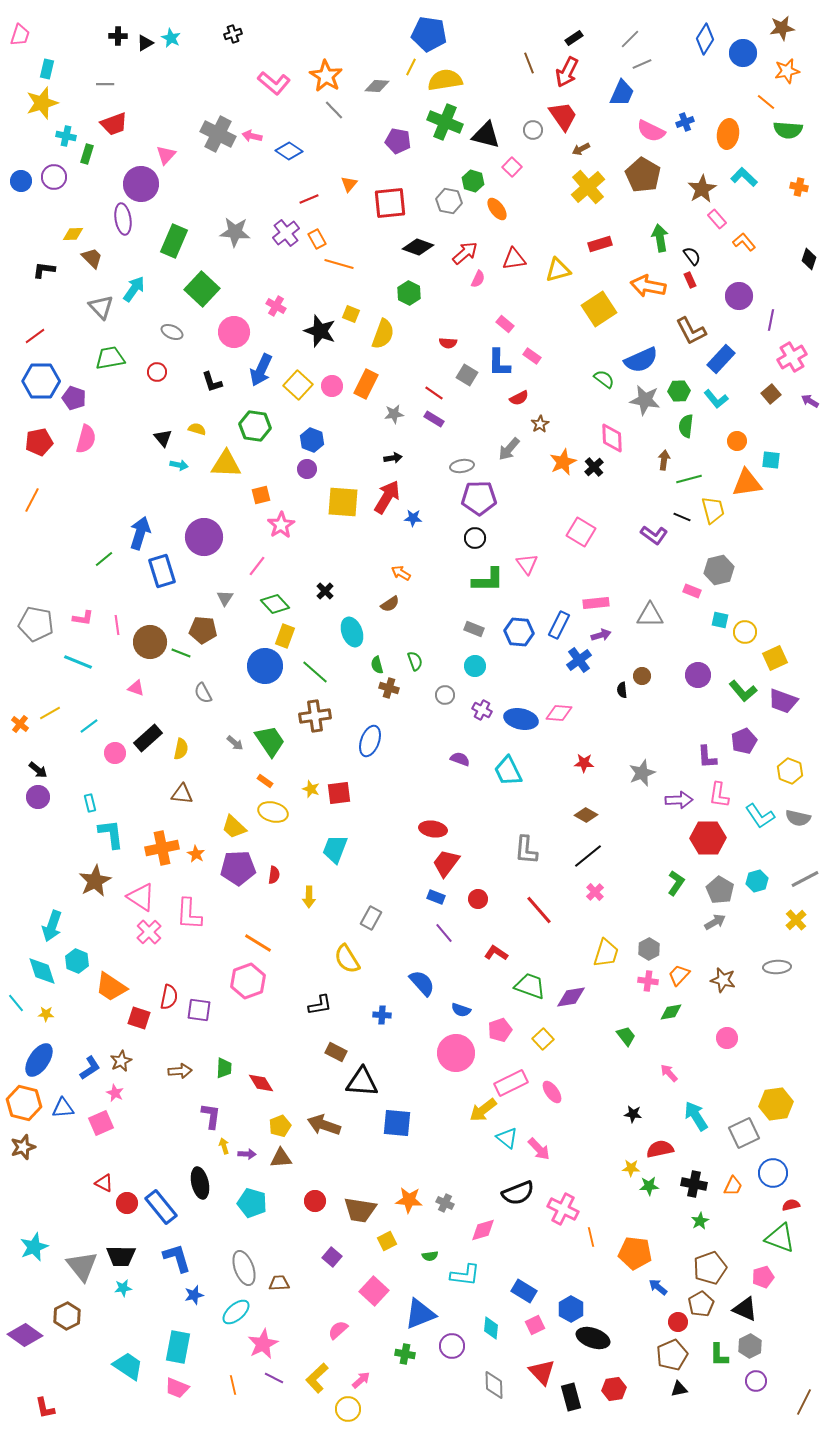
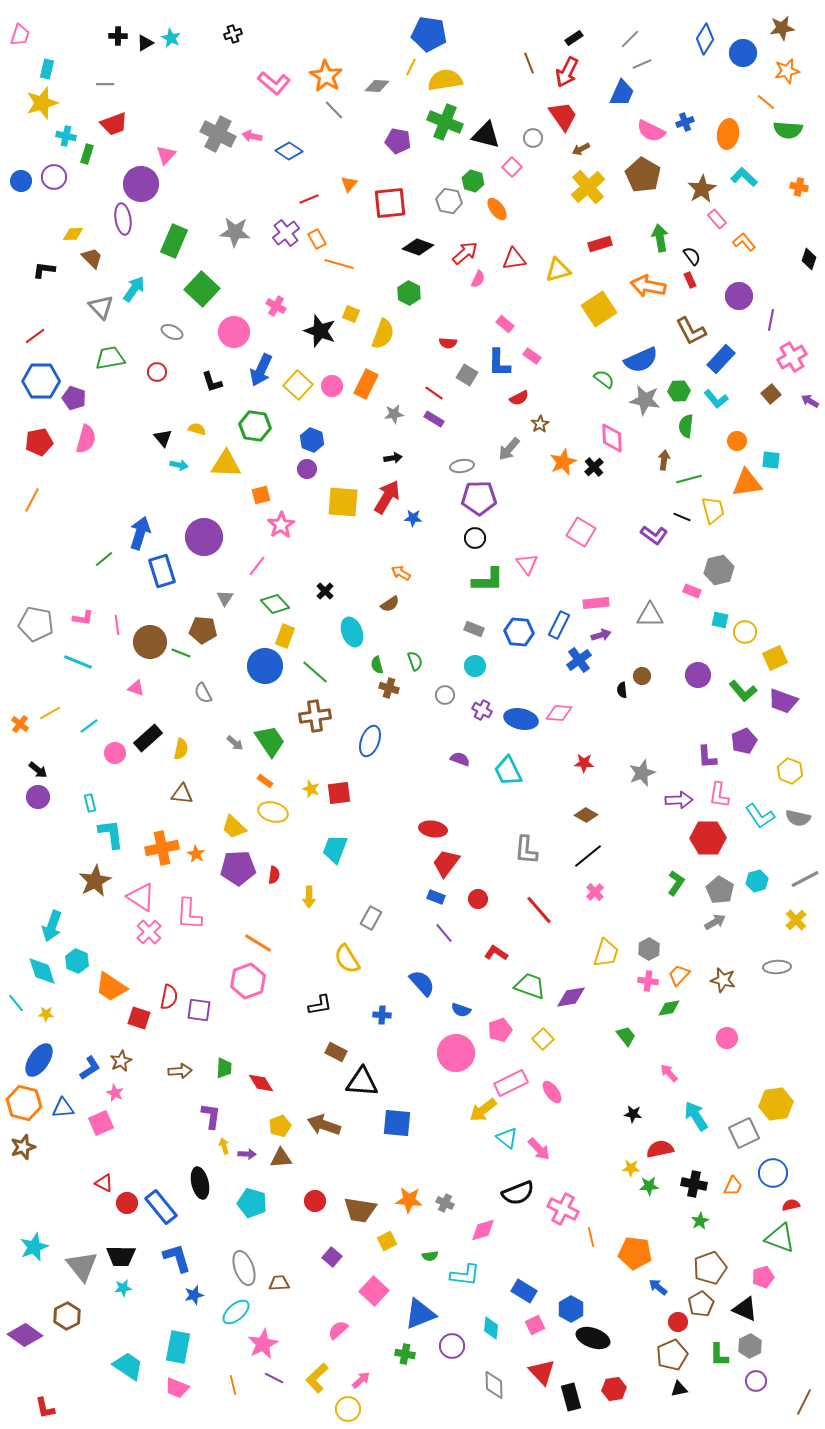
gray circle at (533, 130): moved 8 px down
green diamond at (671, 1012): moved 2 px left, 4 px up
